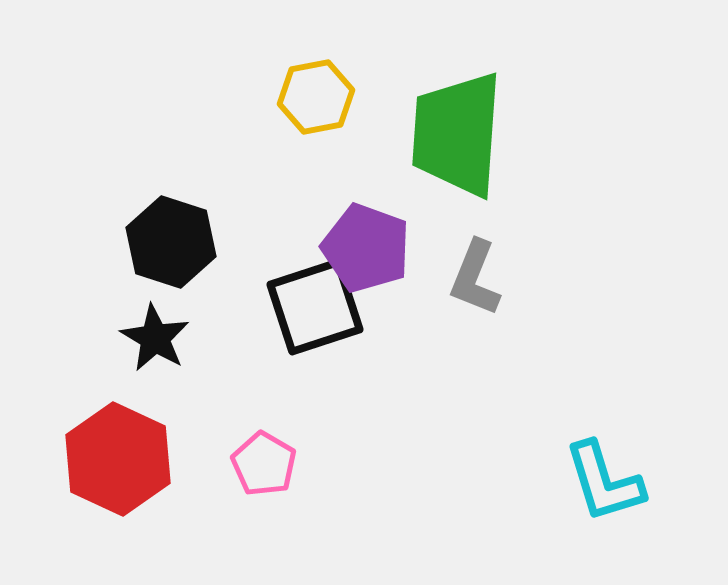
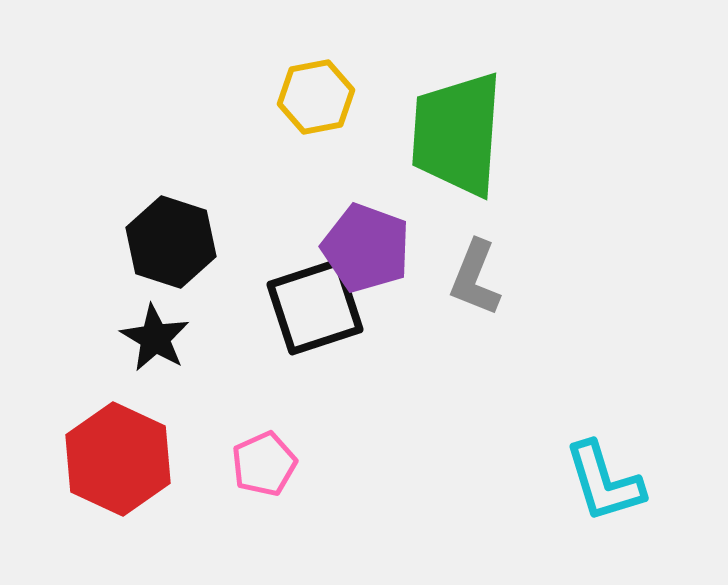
pink pentagon: rotated 18 degrees clockwise
